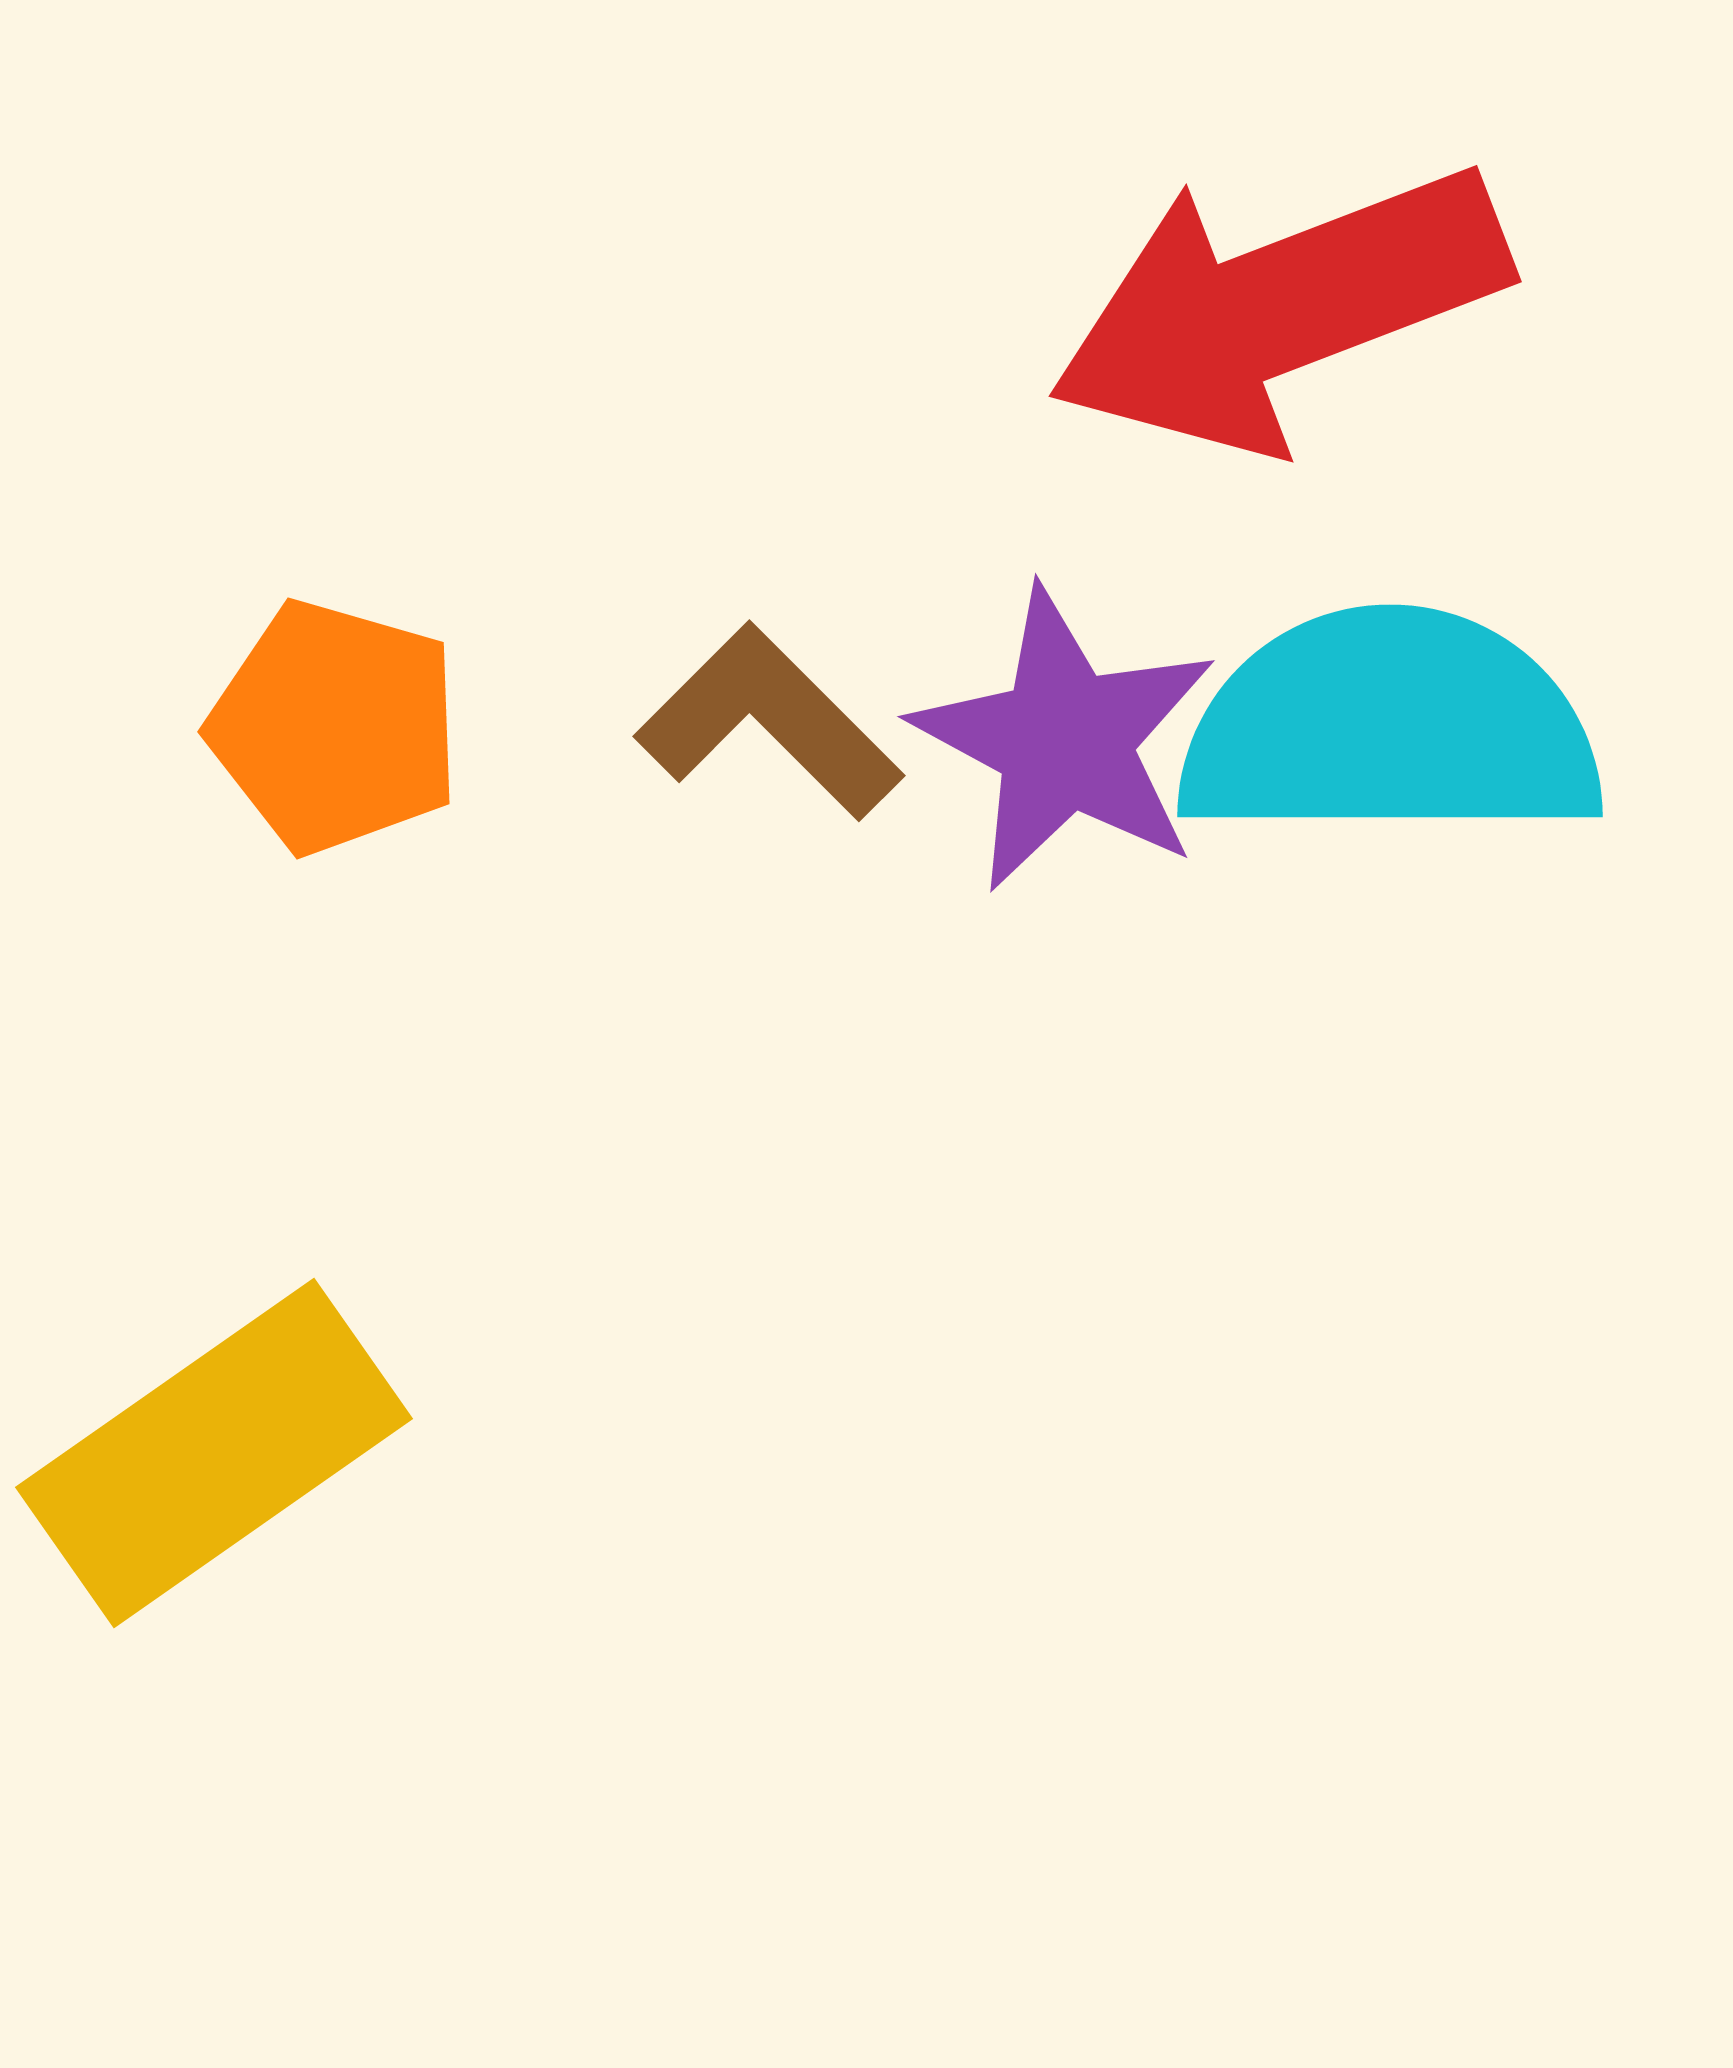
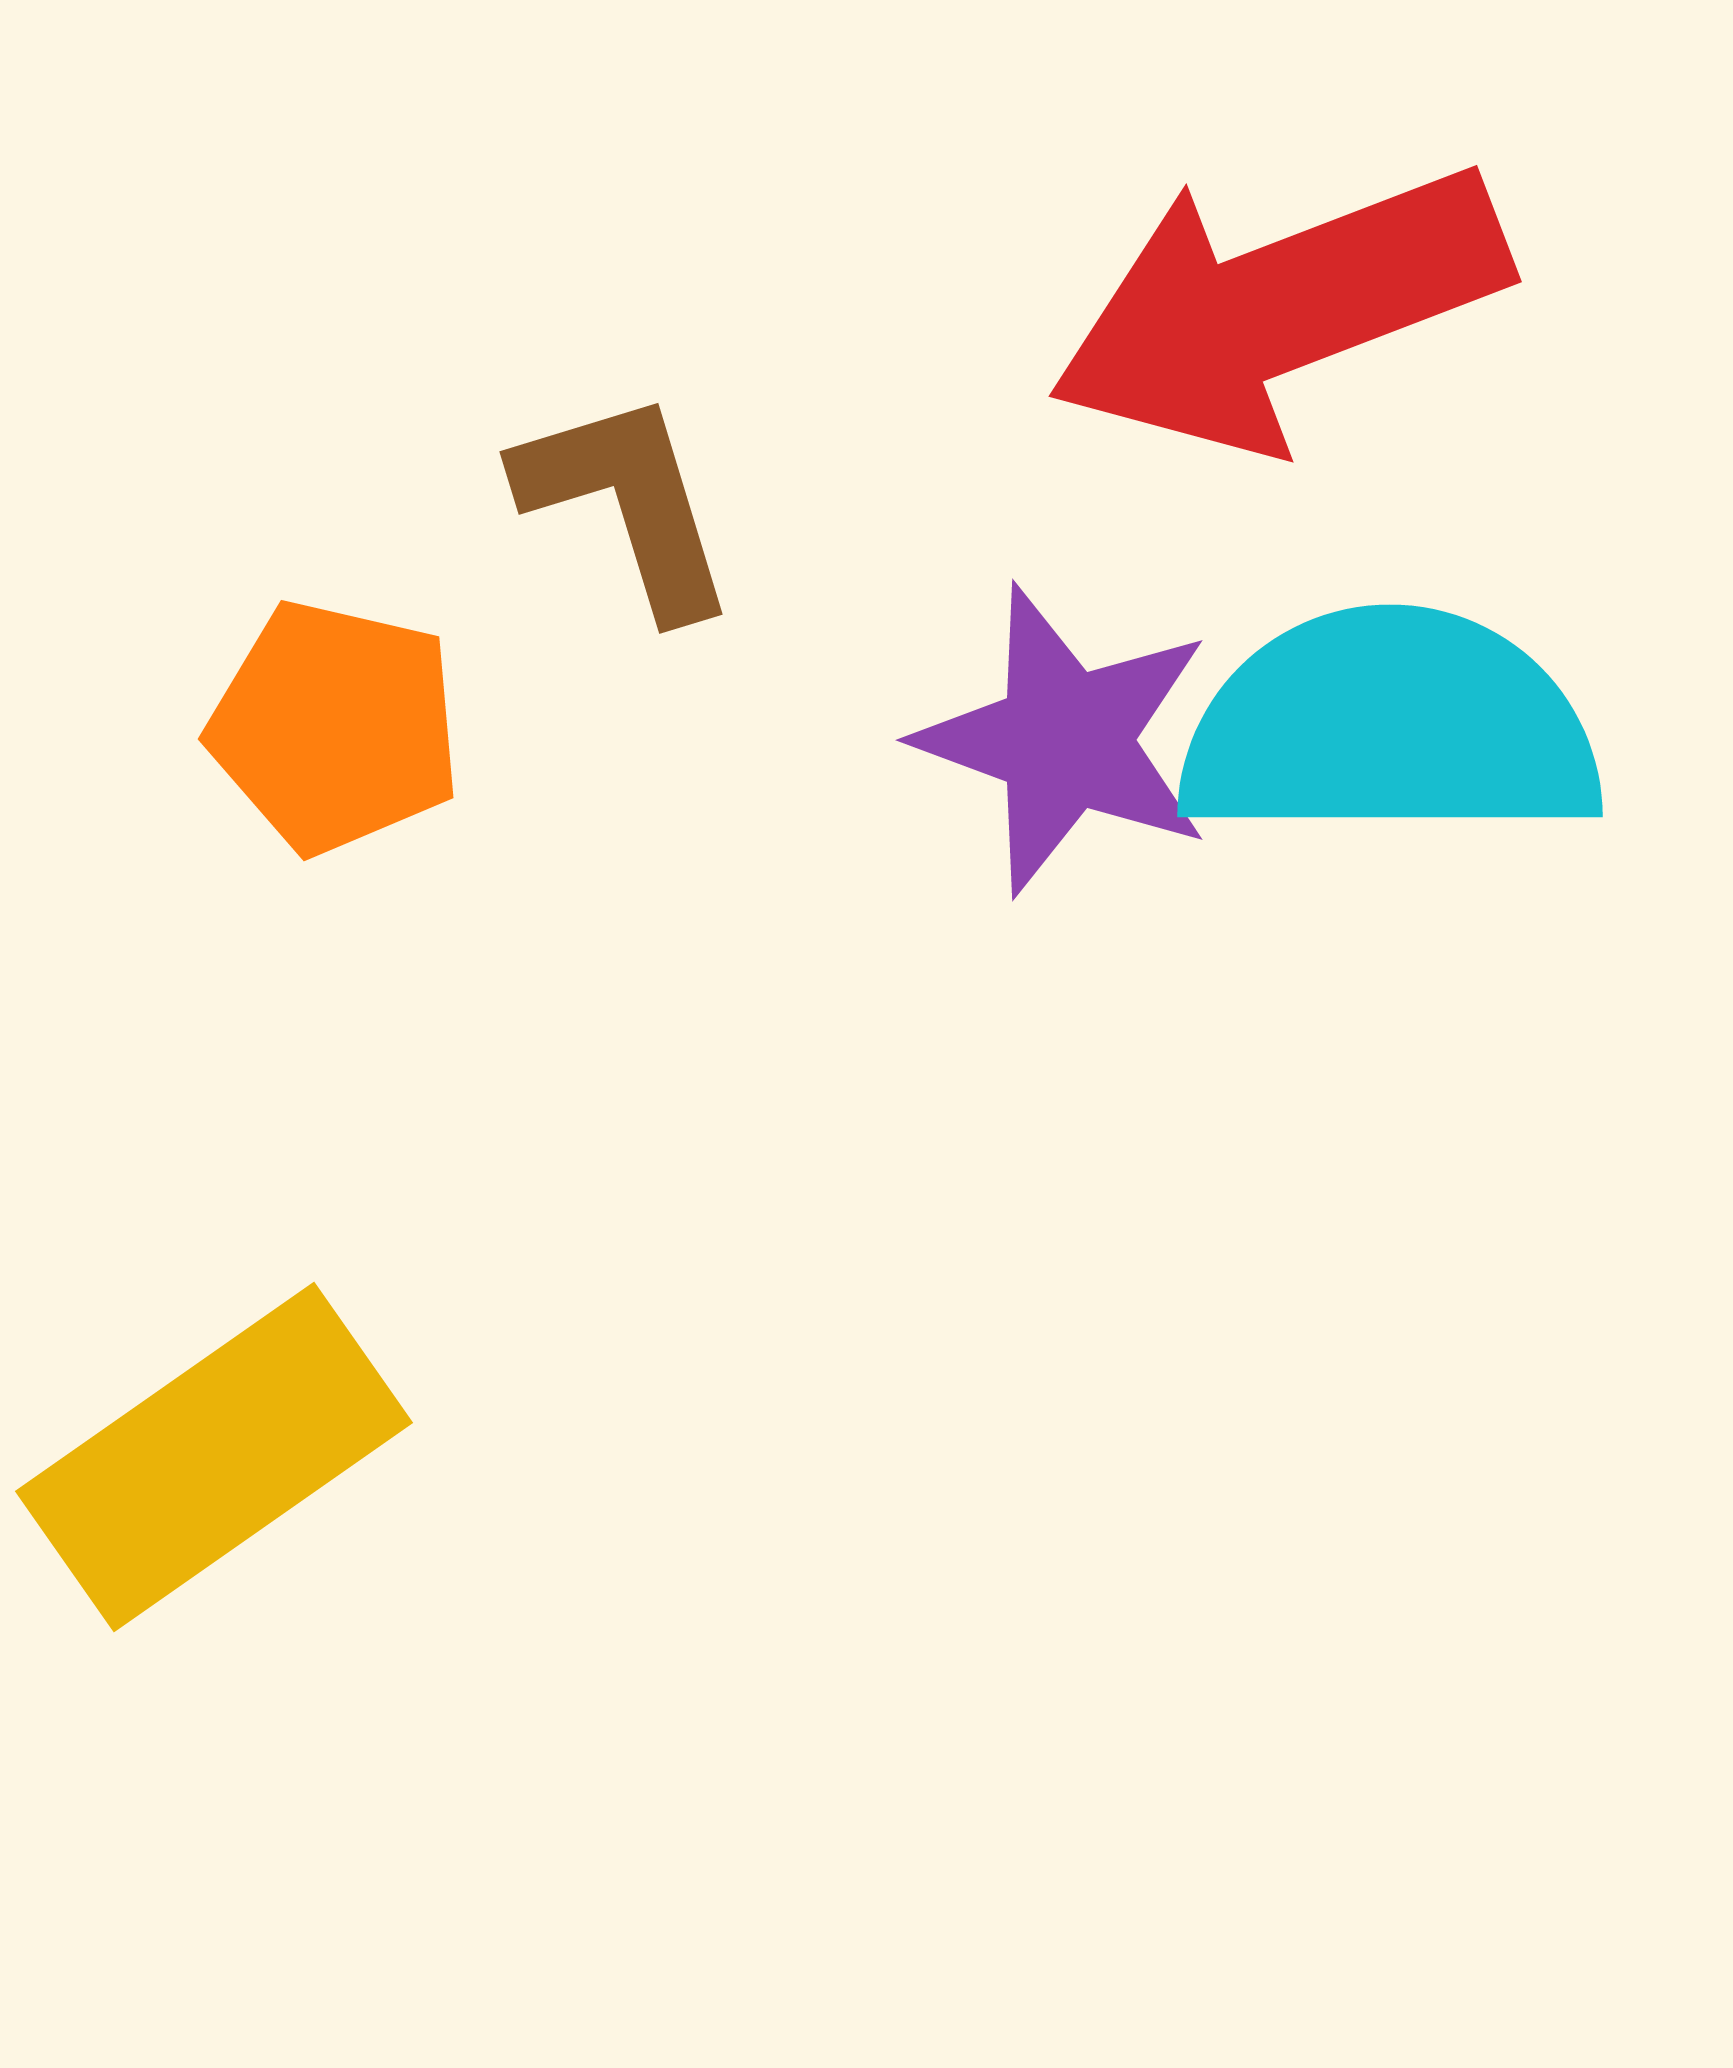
brown L-shape: moved 142 px left, 219 px up; rotated 28 degrees clockwise
orange pentagon: rotated 3 degrees counterclockwise
purple star: rotated 8 degrees counterclockwise
yellow rectangle: moved 4 px down
